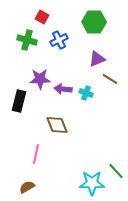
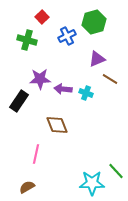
red square: rotated 16 degrees clockwise
green hexagon: rotated 15 degrees counterclockwise
blue cross: moved 8 px right, 4 px up
black rectangle: rotated 20 degrees clockwise
